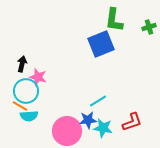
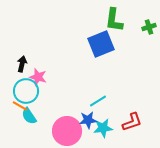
cyan semicircle: rotated 60 degrees clockwise
cyan star: rotated 18 degrees counterclockwise
